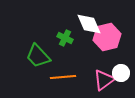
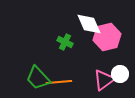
green cross: moved 4 px down
green trapezoid: moved 22 px down
white circle: moved 1 px left, 1 px down
orange line: moved 4 px left, 5 px down
